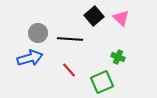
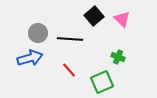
pink triangle: moved 1 px right, 1 px down
